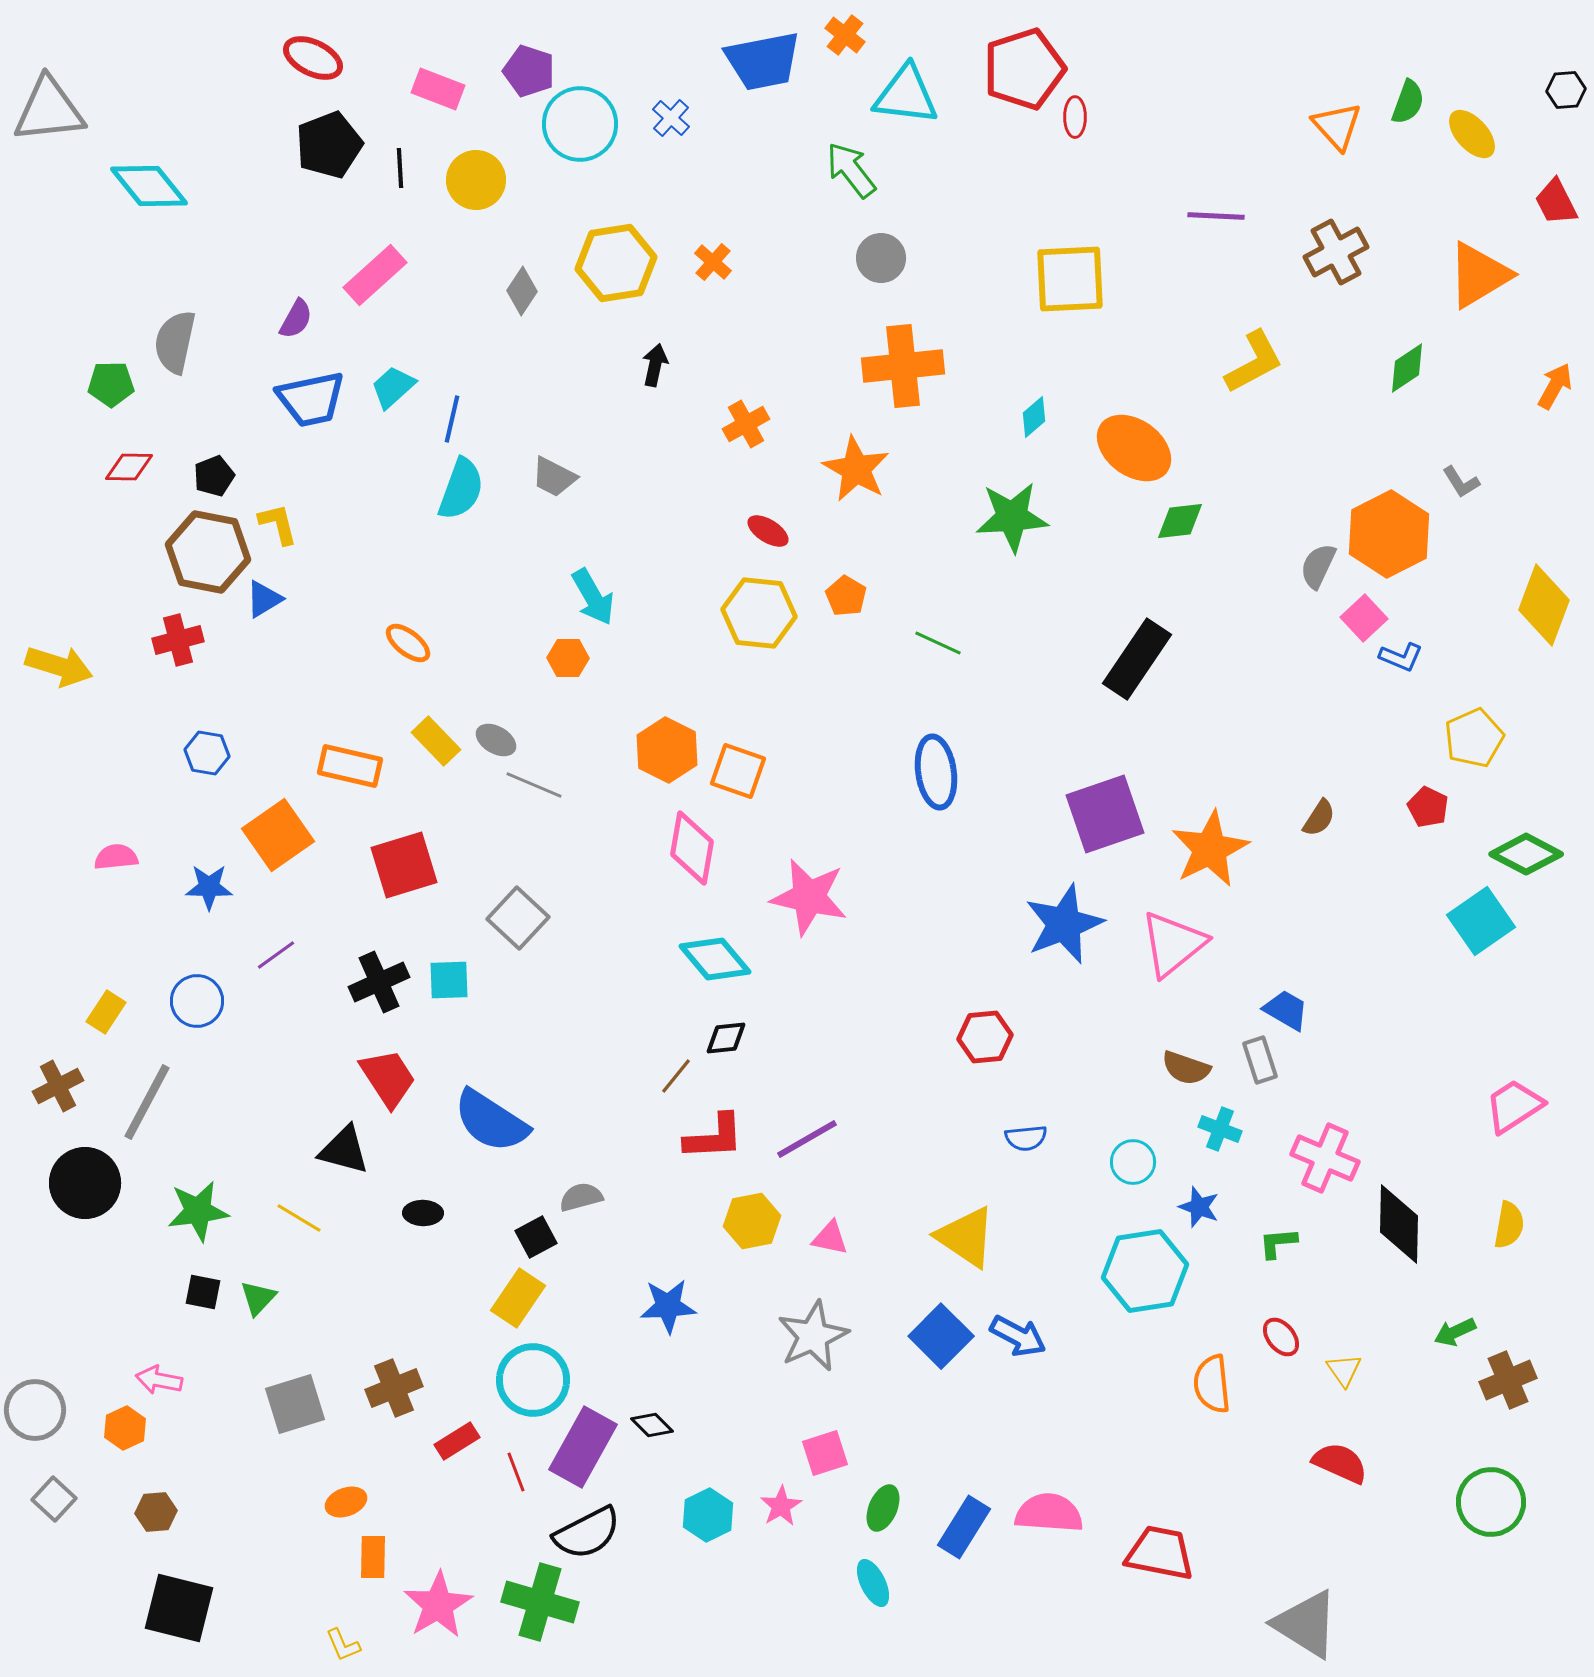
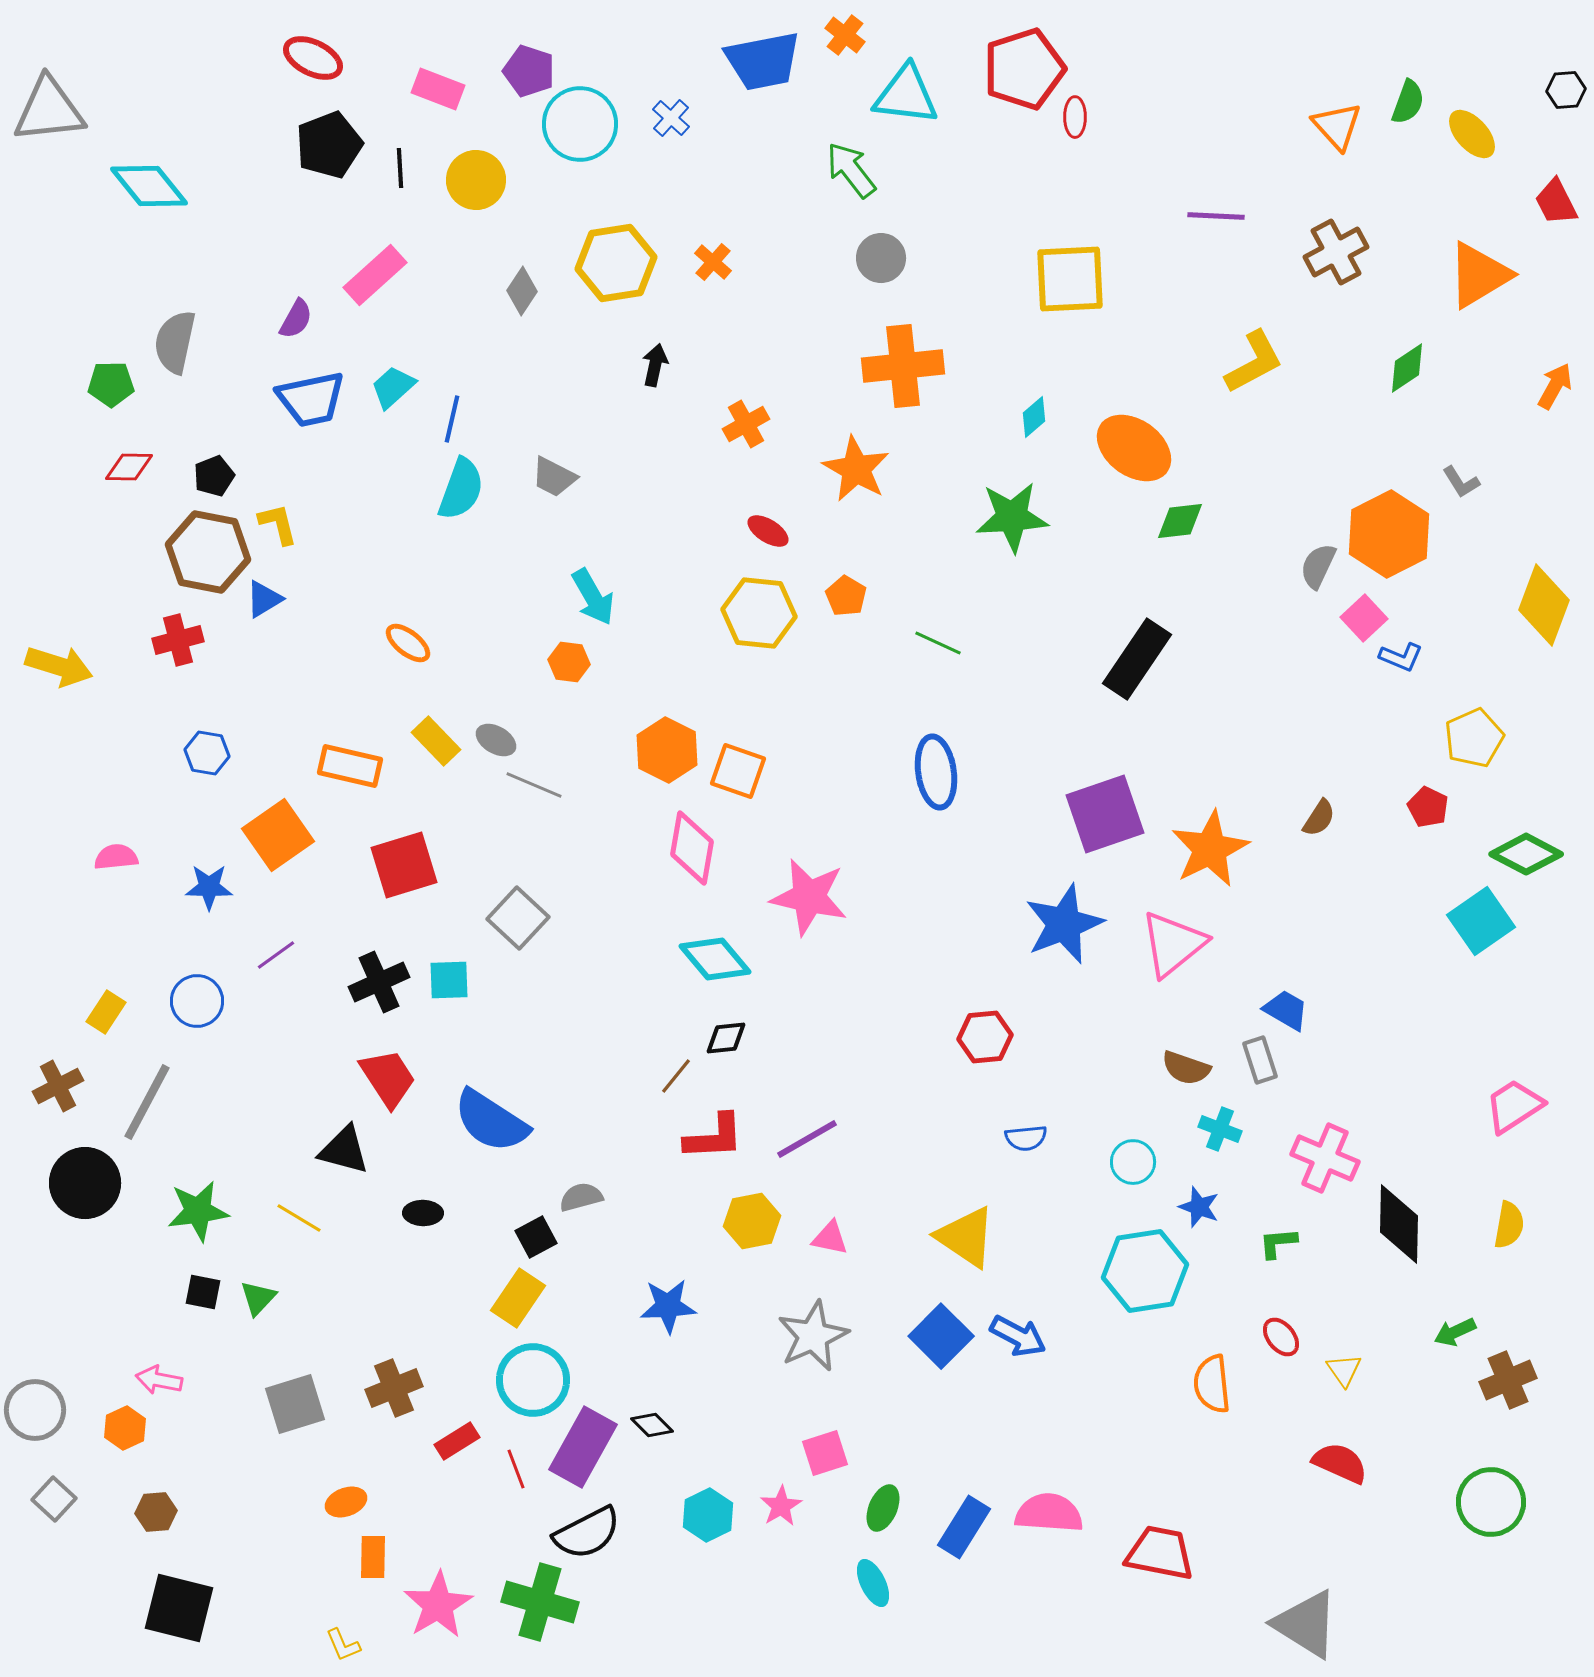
orange hexagon at (568, 658): moved 1 px right, 4 px down; rotated 6 degrees clockwise
red line at (516, 1472): moved 3 px up
